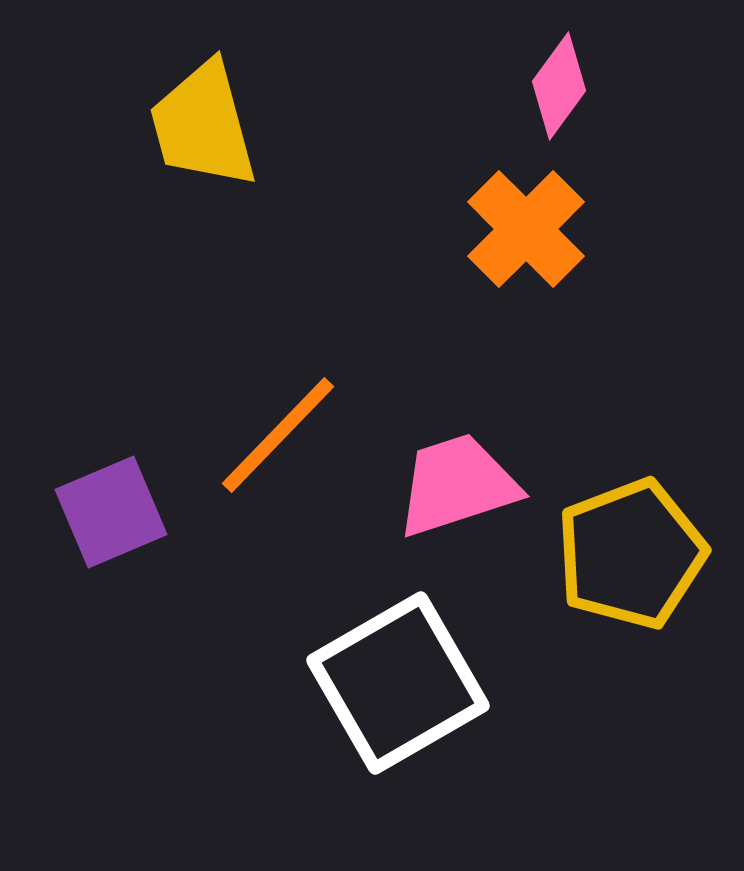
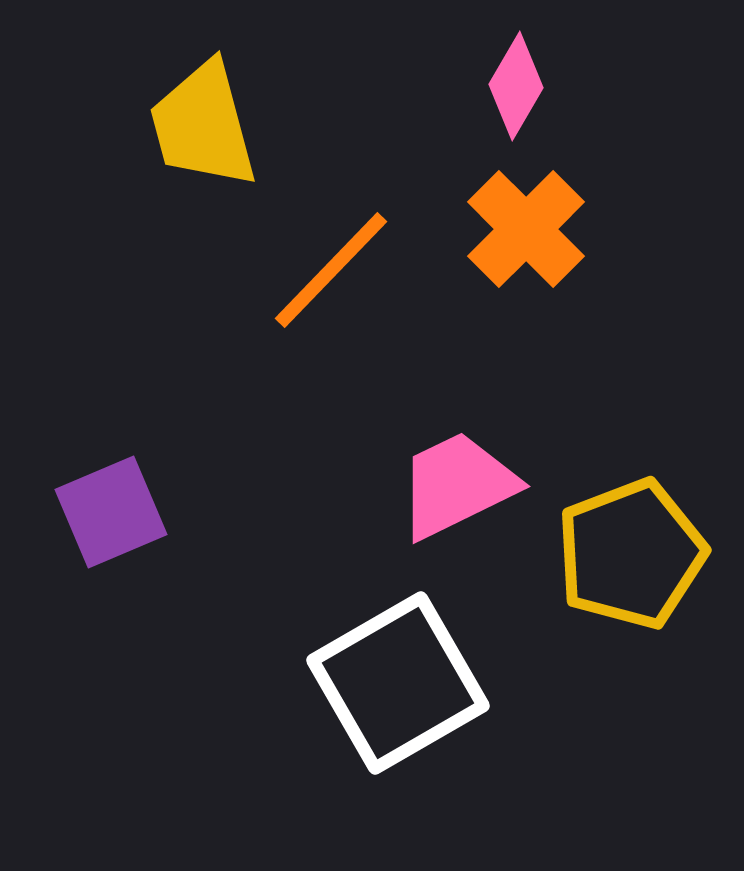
pink diamond: moved 43 px left; rotated 6 degrees counterclockwise
orange line: moved 53 px right, 165 px up
pink trapezoid: rotated 8 degrees counterclockwise
